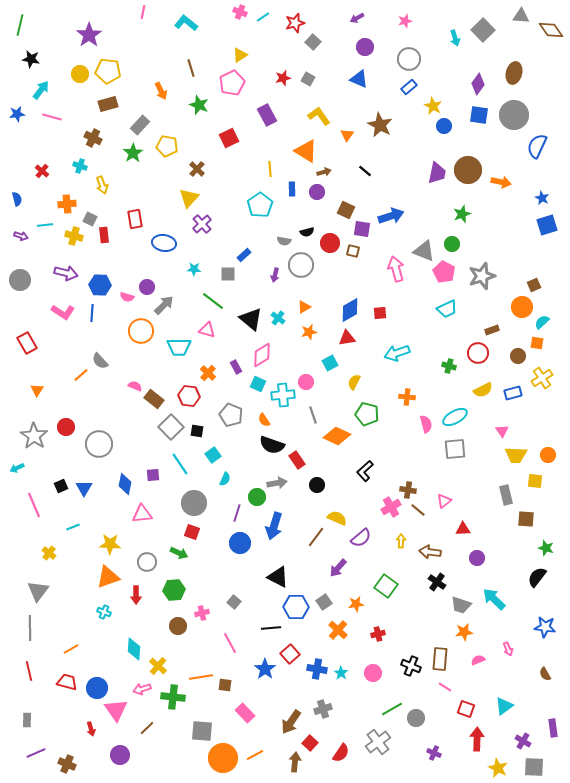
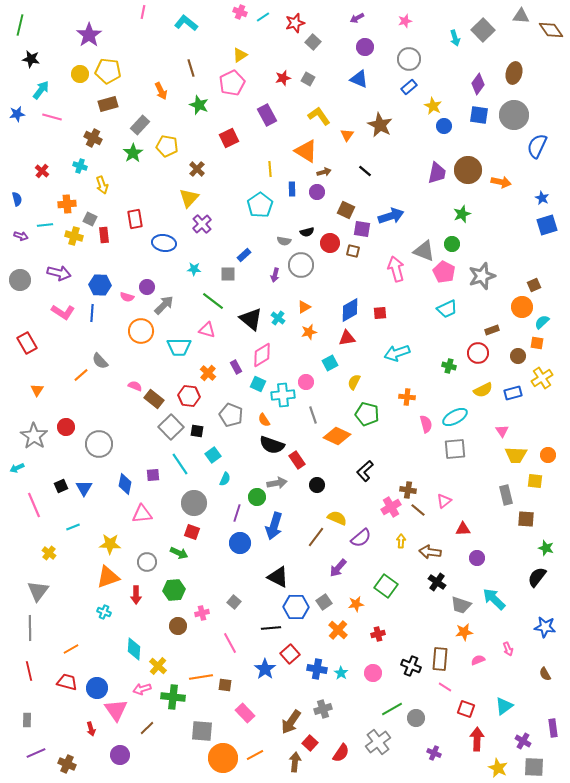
purple arrow at (66, 273): moved 7 px left
